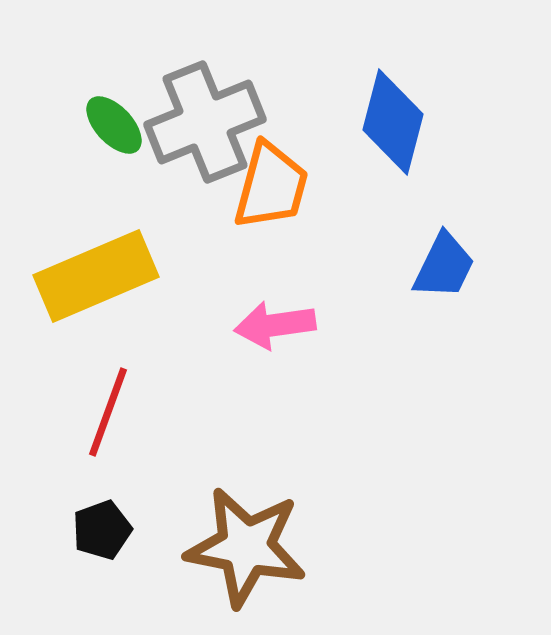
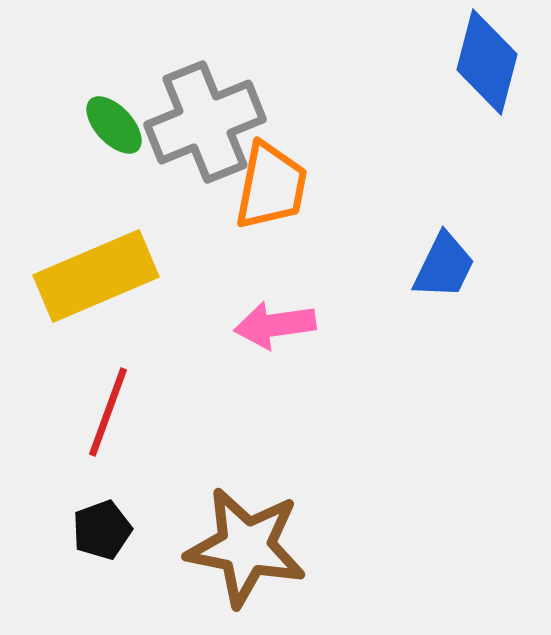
blue diamond: moved 94 px right, 60 px up
orange trapezoid: rotated 4 degrees counterclockwise
